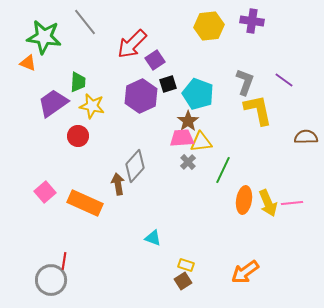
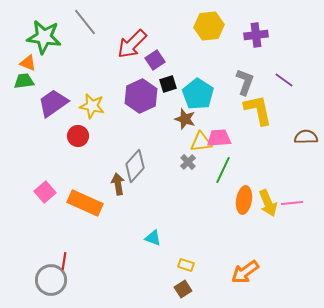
purple cross: moved 4 px right, 14 px down; rotated 15 degrees counterclockwise
green trapezoid: moved 54 px left, 1 px up; rotated 100 degrees counterclockwise
cyan pentagon: rotated 12 degrees clockwise
brown star: moved 3 px left, 2 px up; rotated 20 degrees counterclockwise
pink trapezoid: moved 37 px right
brown square: moved 8 px down
